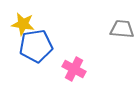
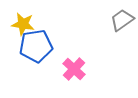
gray trapezoid: moved 9 px up; rotated 40 degrees counterclockwise
pink cross: rotated 15 degrees clockwise
